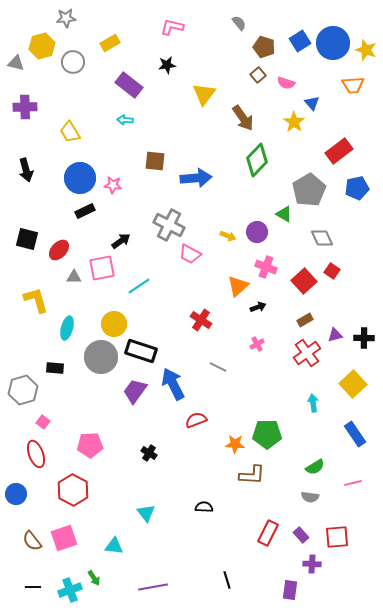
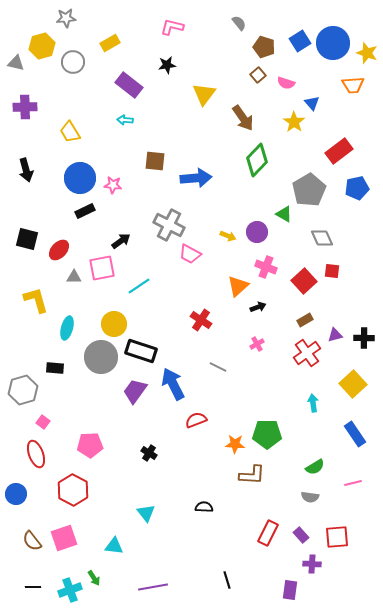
yellow star at (366, 50): moved 1 px right, 3 px down
red square at (332, 271): rotated 28 degrees counterclockwise
